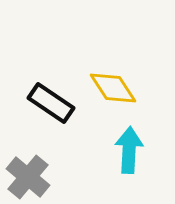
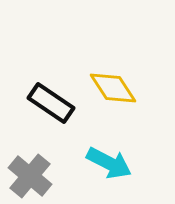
cyan arrow: moved 20 px left, 13 px down; rotated 114 degrees clockwise
gray cross: moved 2 px right, 1 px up
